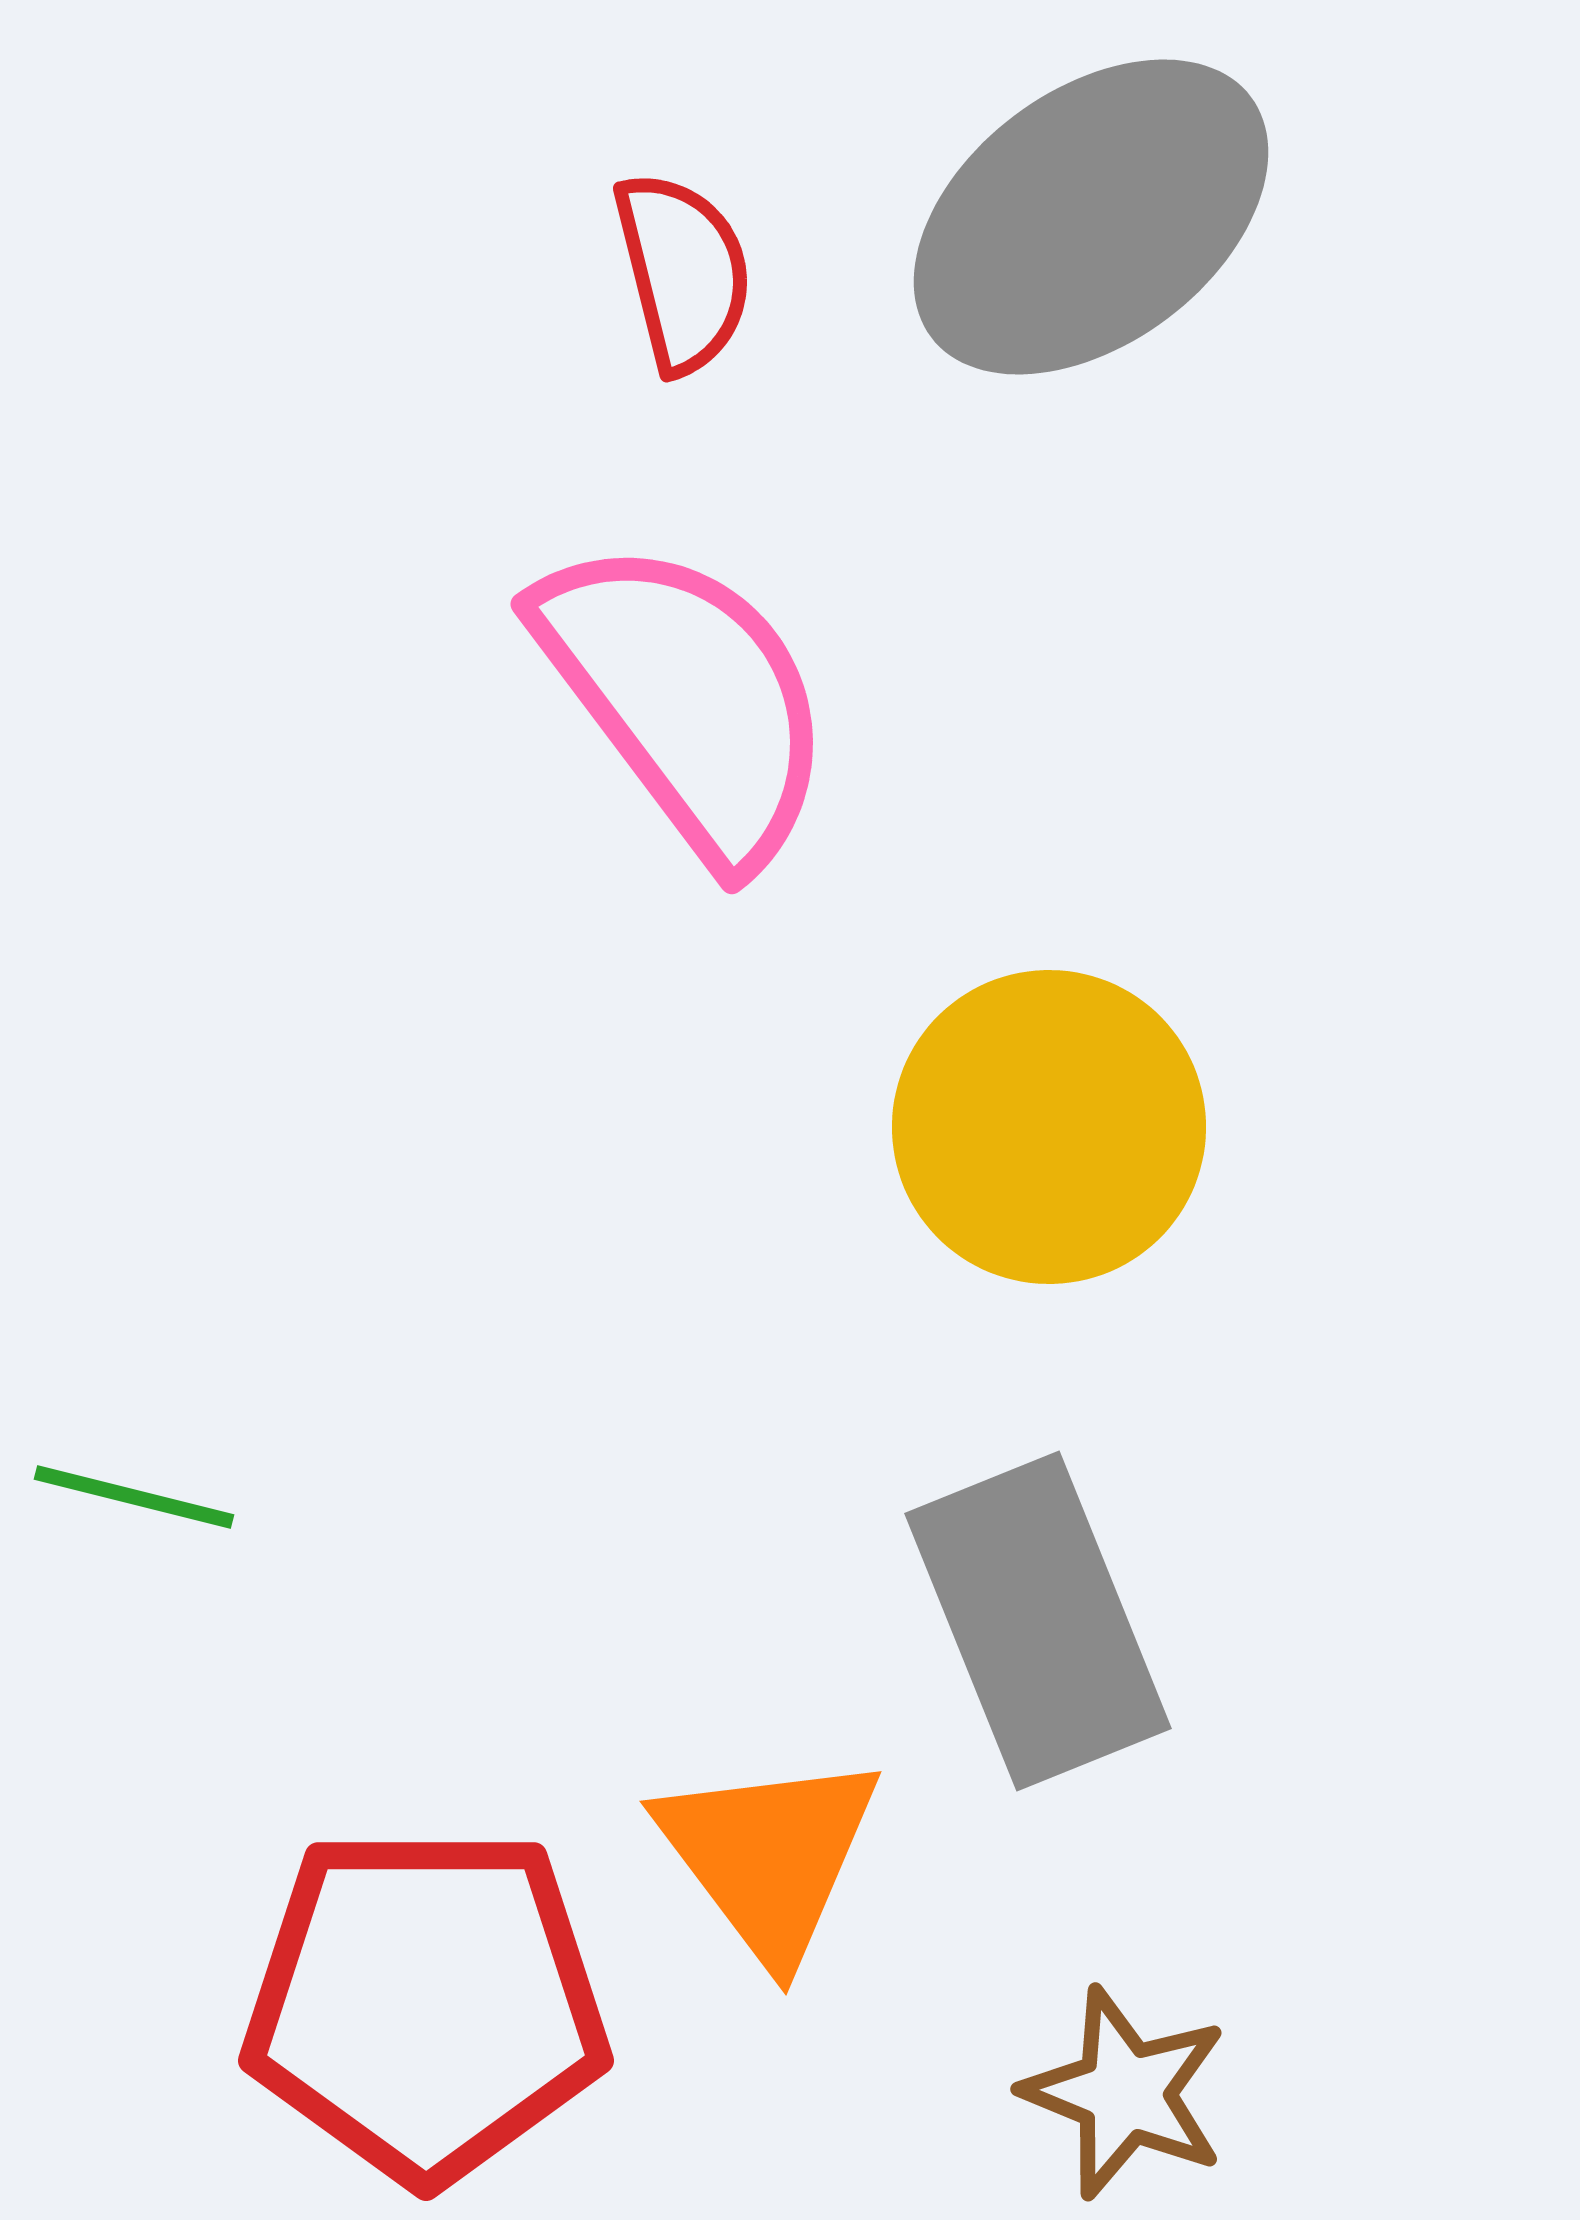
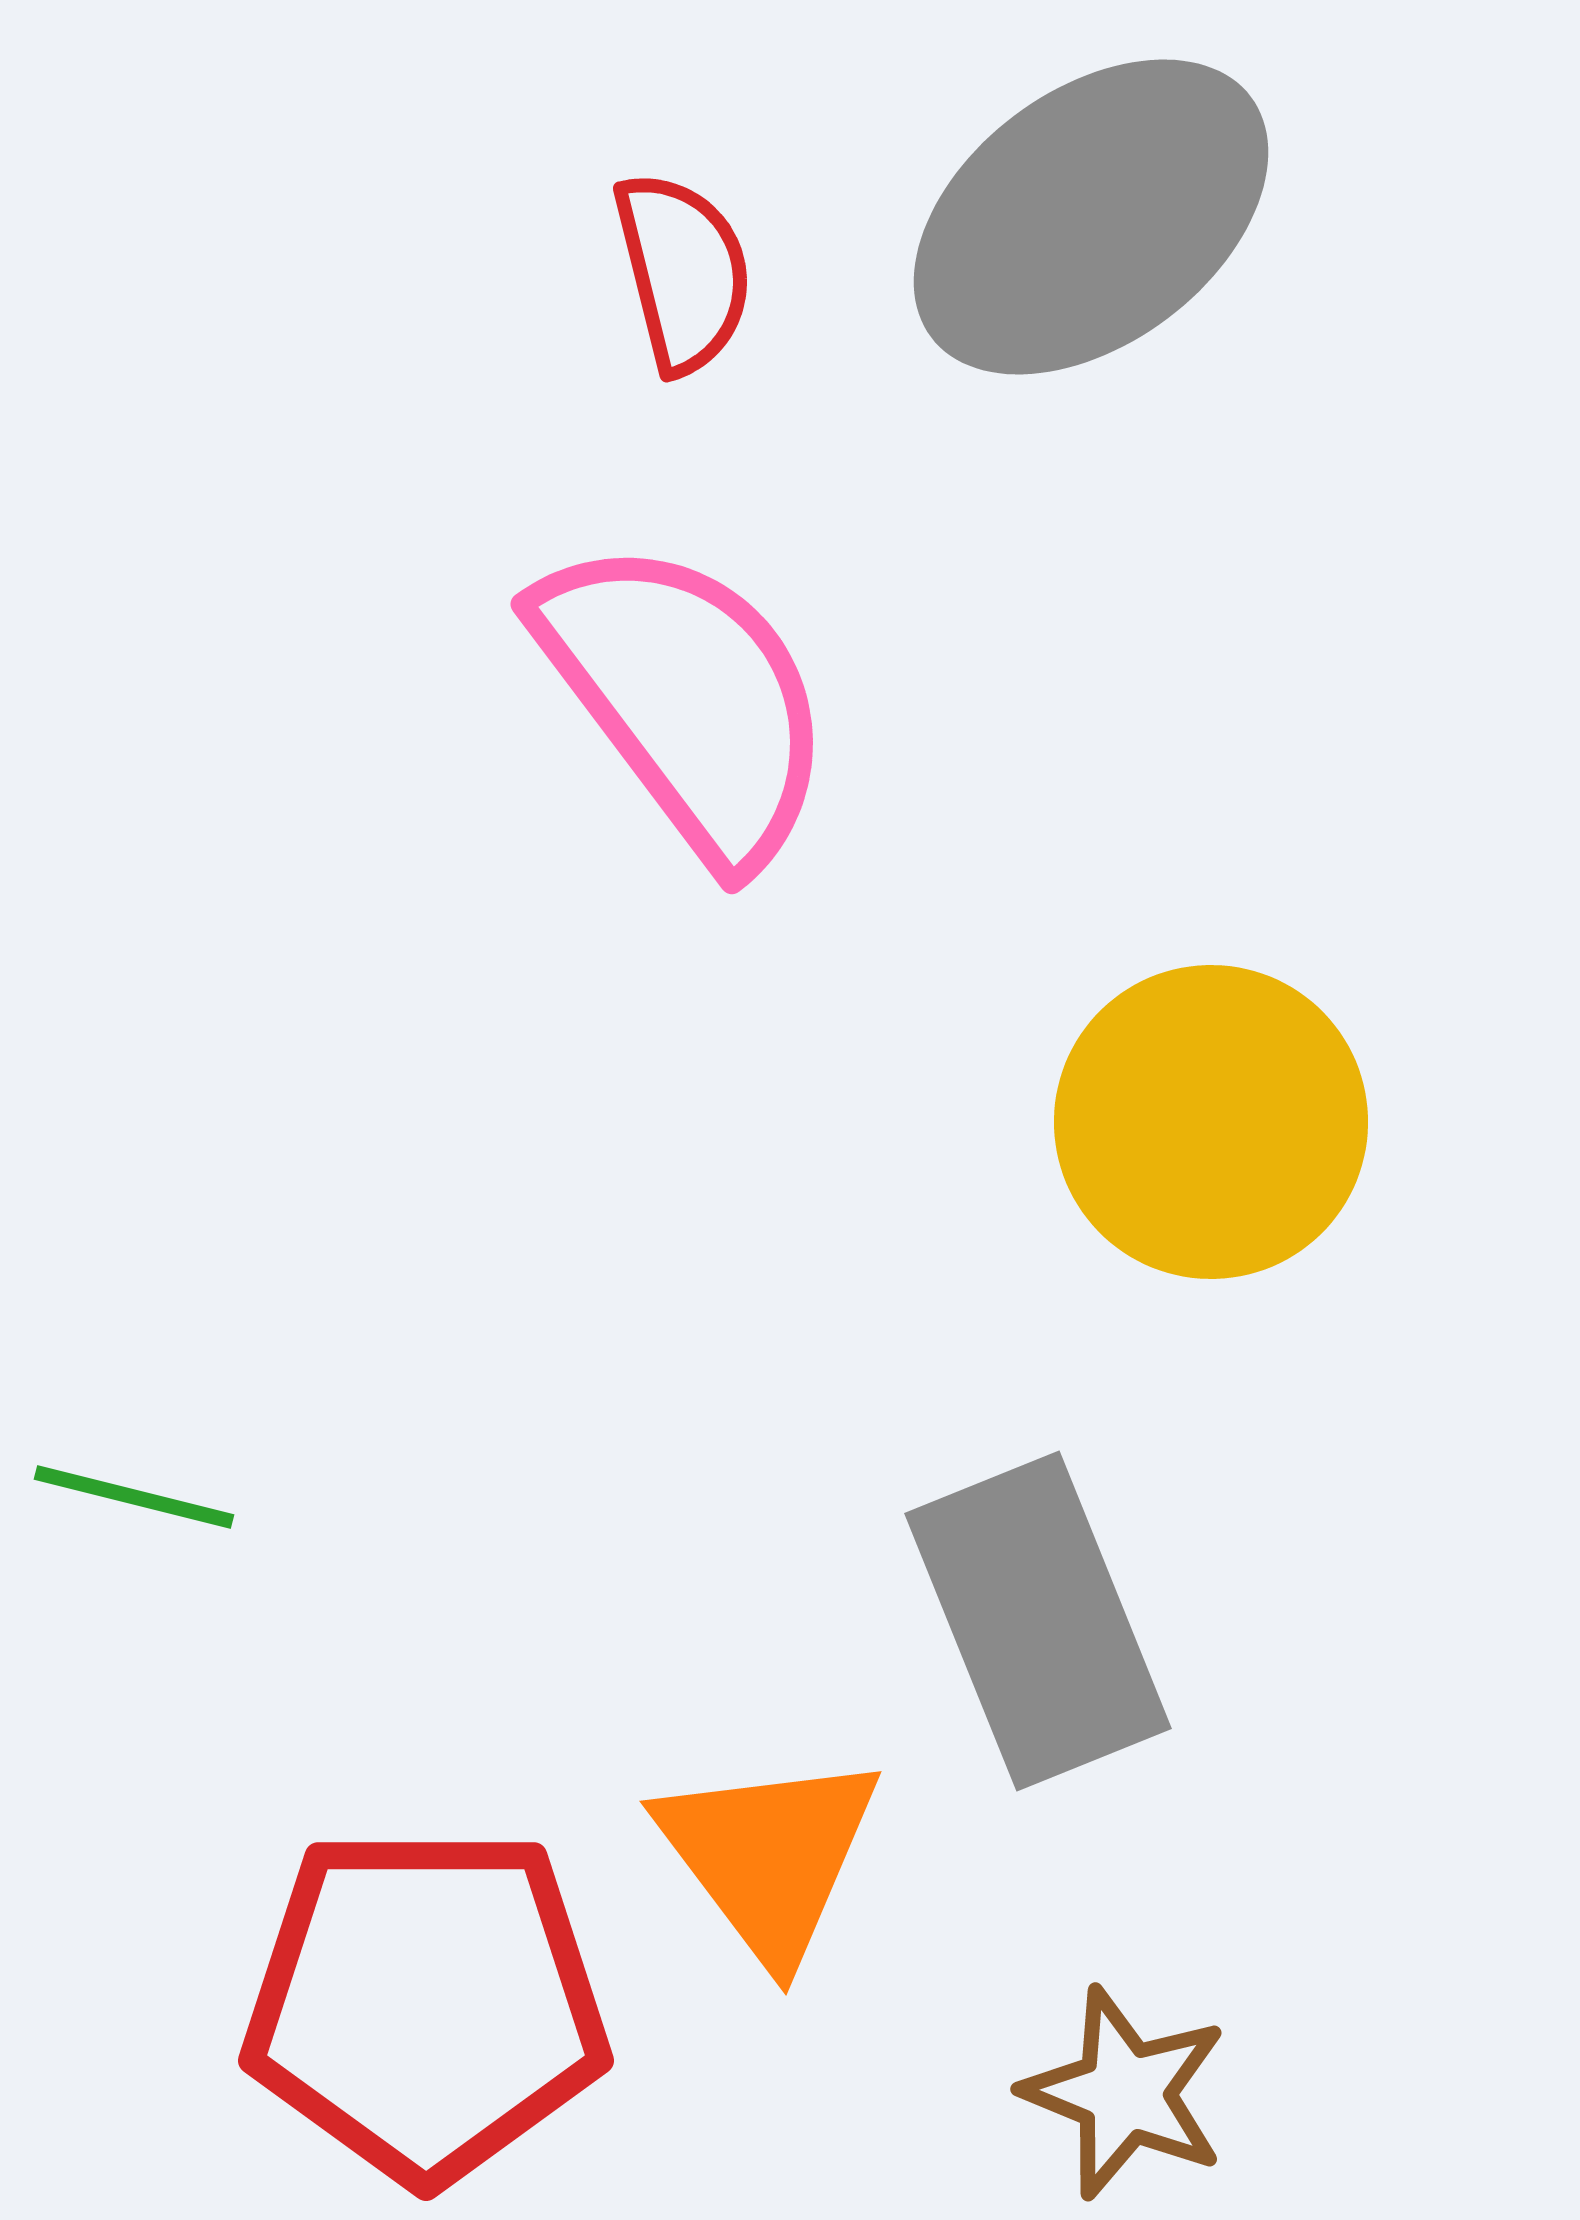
yellow circle: moved 162 px right, 5 px up
